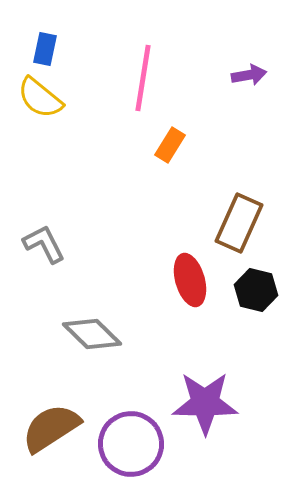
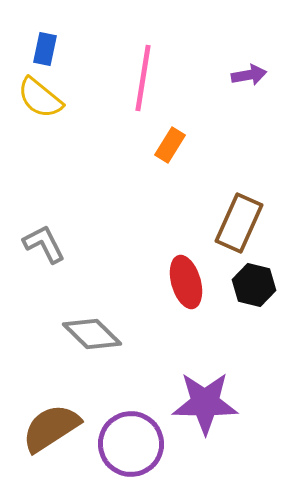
red ellipse: moved 4 px left, 2 px down
black hexagon: moved 2 px left, 5 px up
